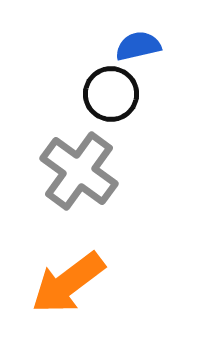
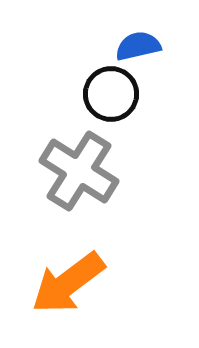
gray cross: rotated 4 degrees counterclockwise
